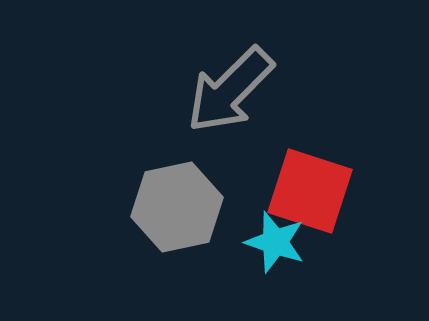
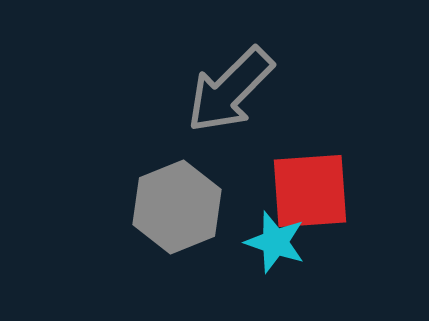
red square: rotated 22 degrees counterclockwise
gray hexagon: rotated 10 degrees counterclockwise
